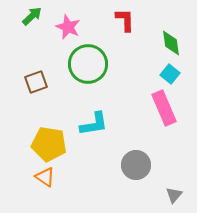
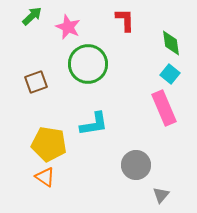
gray triangle: moved 13 px left
